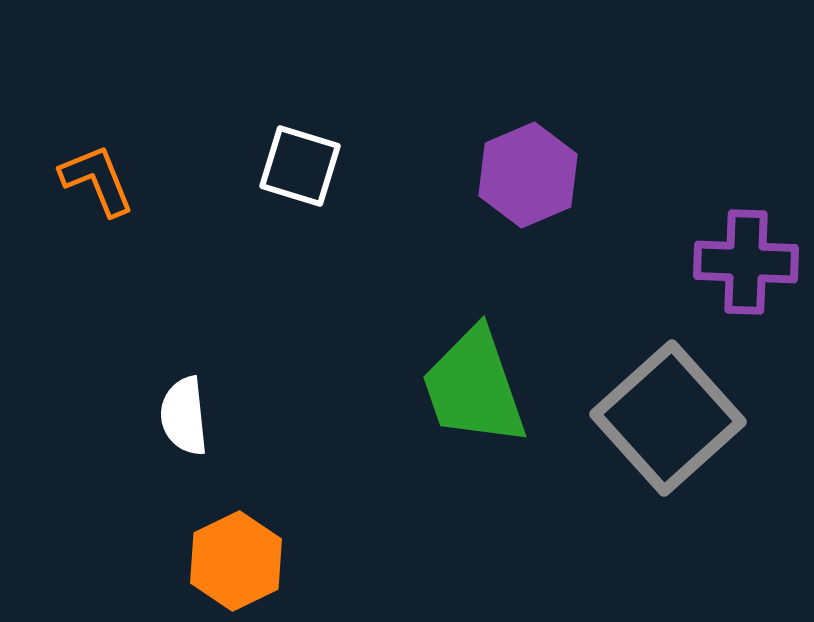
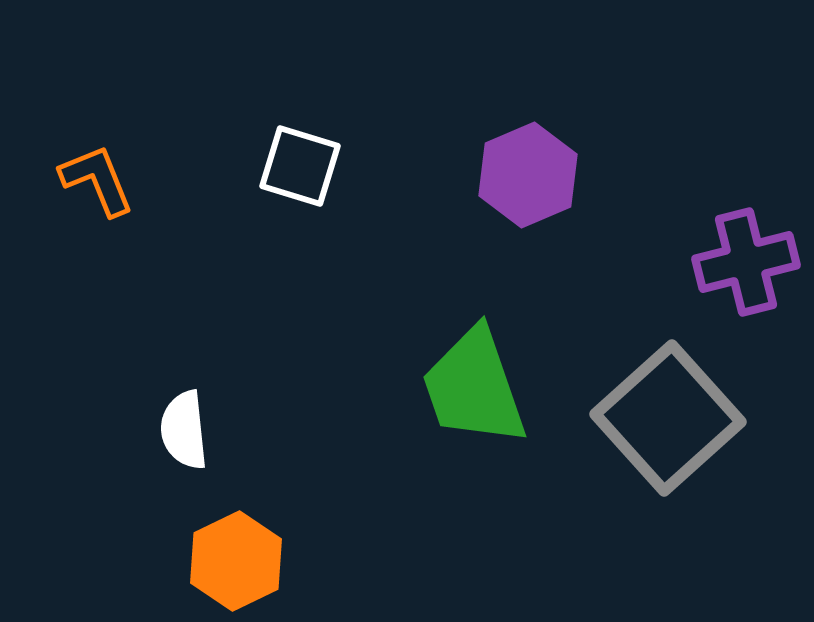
purple cross: rotated 16 degrees counterclockwise
white semicircle: moved 14 px down
